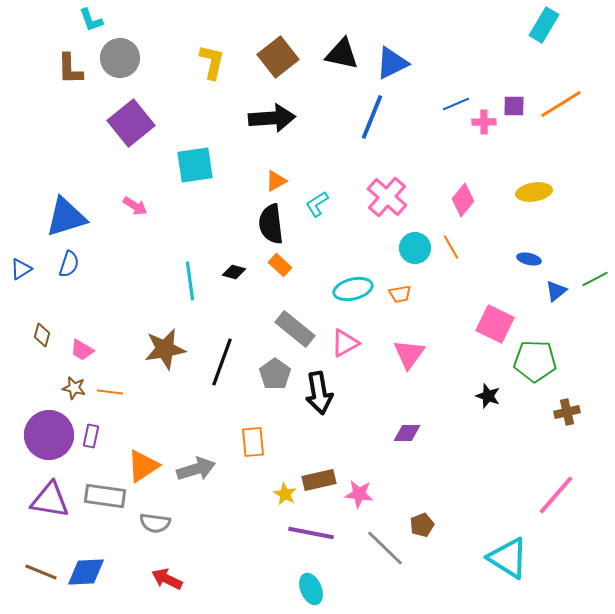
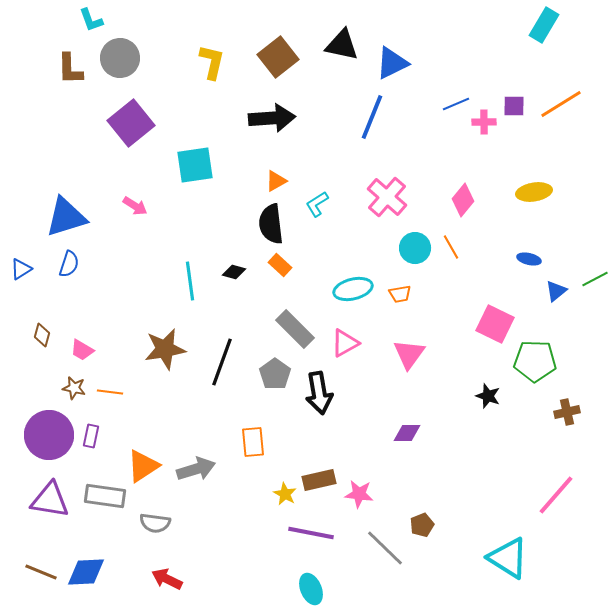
black triangle at (342, 54): moved 9 px up
gray rectangle at (295, 329): rotated 6 degrees clockwise
